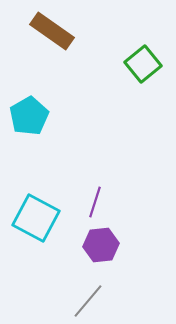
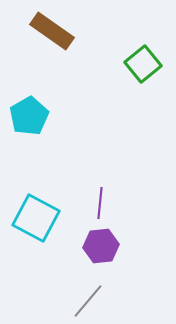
purple line: moved 5 px right, 1 px down; rotated 12 degrees counterclockwise
purple hexagon: moved 1 px down
